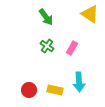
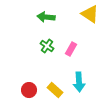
green arrow: rotated 132 degrees clockwise
pink rectangle: moved 1 px left, 1 px down
yellow rectangle: rotated 28 degrees clockwise
